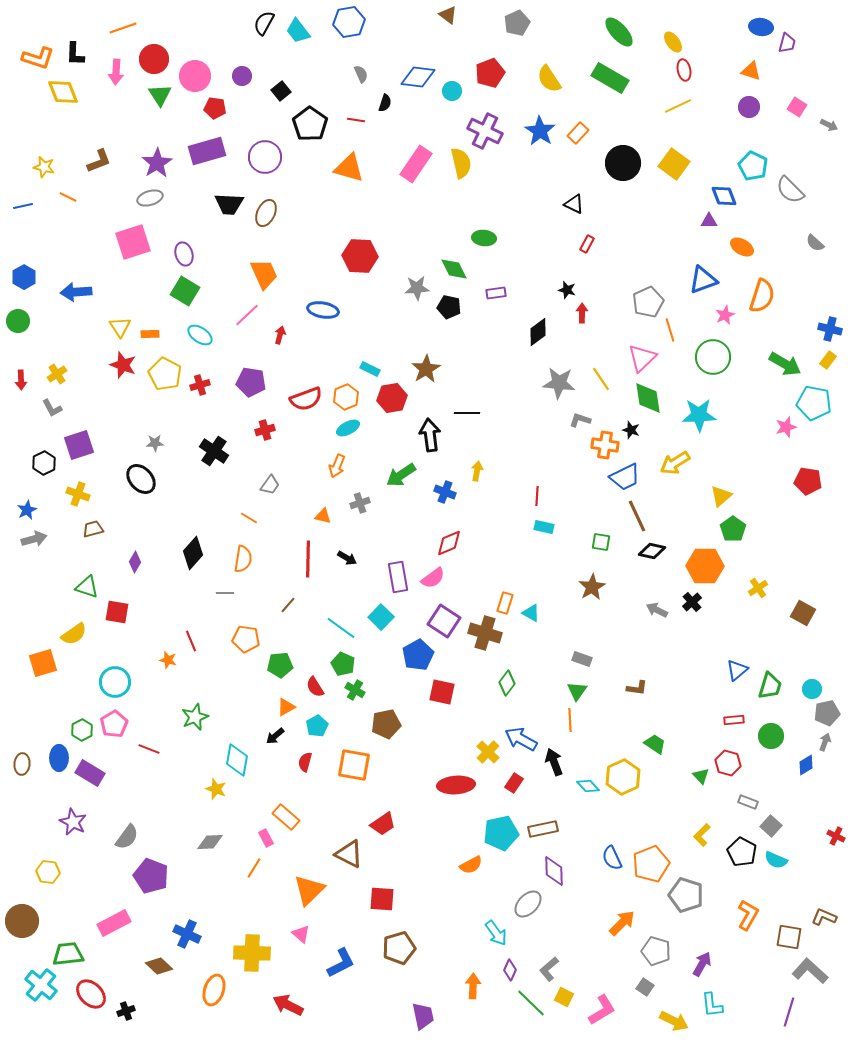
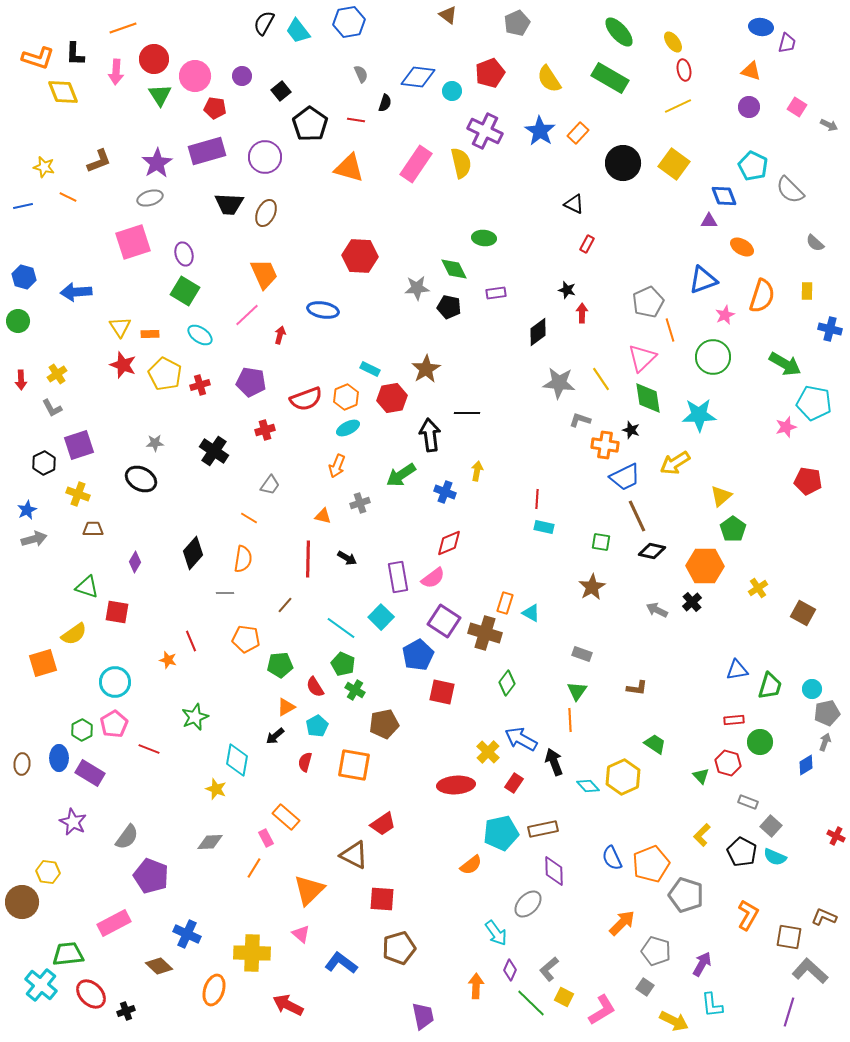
blue hexagon at (24, 277): rotated 15 degrees counterclockwise
yellow rectangle at (828, 360): moved 21 px left, 69 px up; rotated 36 degrees counterclockwise
black ellipse at (141, 479): rotated 20 degrees counterclockwise
red line at (537, 496): moved 3 px down
brown trapezoid at (93, 529): rotated 15 degrees clockwise
brown line at (288, 605): moved 3 px left
gray rectangle at (582, 659): moved 5 px up
blue triangle at (737, 670): rotated 30 degrees clockwise
brown pentagon at (386, 724): moved 2 px left
green circle at (771, 736): moved 11 px left, 6 px down
brown triangle at (349, 854): moved 5 px right, 1 px down
cyan semicircle at (776, 860): moved 1 px left, 3 px up
orange semicircle at (471, 865): rotated 10 degrees counterclockwise
brown circle at (22, 921): moved 19 px up
blue L-shape at (341, 963): rotated 116 degrees counterclockwise
orange arrow at (473, 986): moved 3 px right
